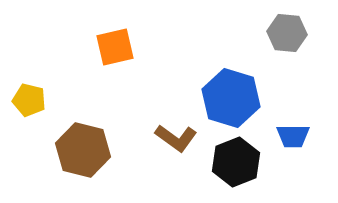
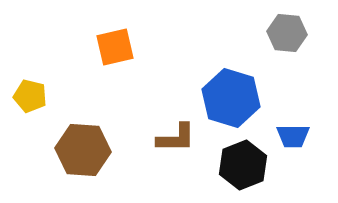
yellow pentagon: moved 1 px right, 4 px up
brown L-shape: rotated 36 degrees counterclockwise
brown hexagon: rotated 10 degrees counterclockwise
black hexagon: moved 7 px right, 3 px down
